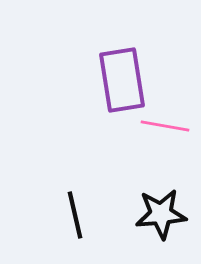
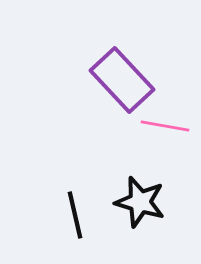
purple rectangle: rotated 34 degrees counterclockwise
black star: moved 21 px left, 12 px up; rotated 21 degrees clockwise
